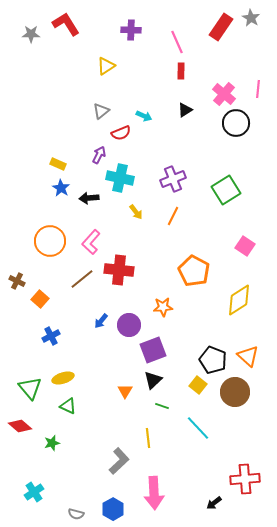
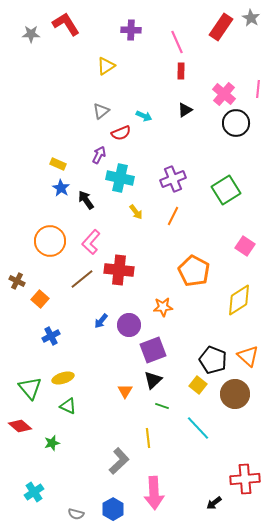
black arrow at (89, 198): moved 3 px left, 2 px down; rotated 60 degrees clockwise
brown circle at (235, 392): moved 2 px down
